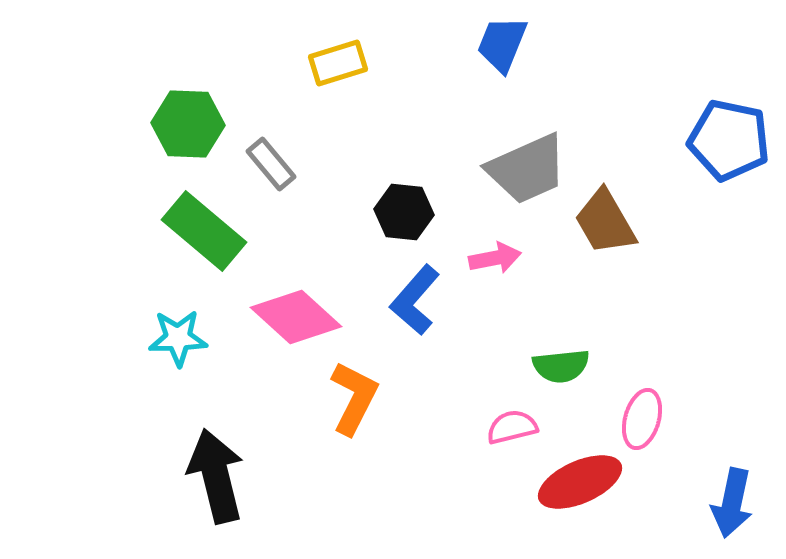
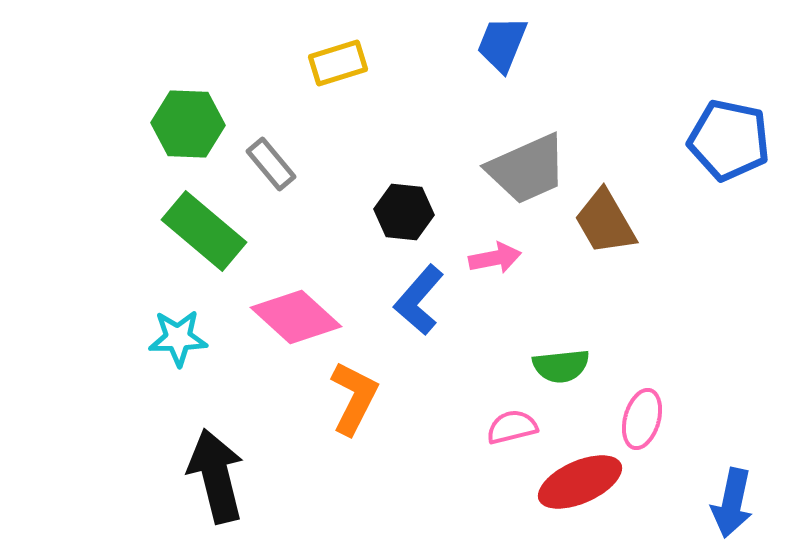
blue L-shape: moved 4 px right
